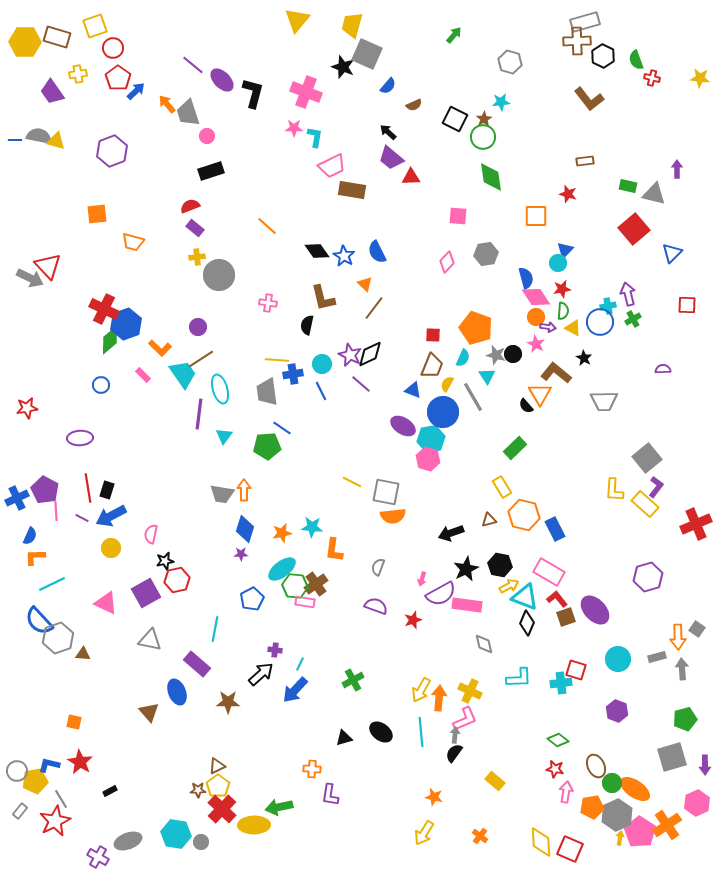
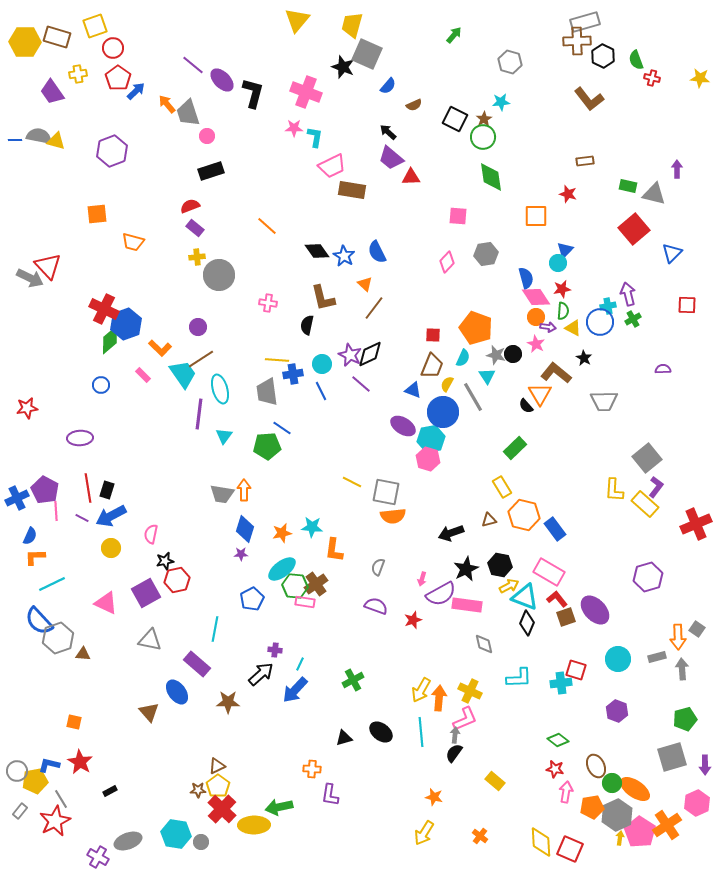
blue rectangle at (555, 529): rotated 10 degrees counterclockwise
blue ellipse at (177, 692): rotated 15 degrees counterclockwise
